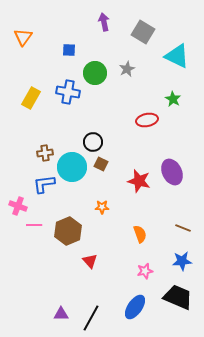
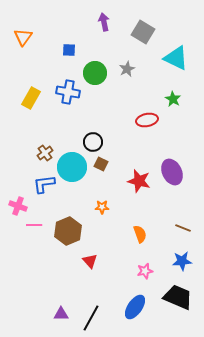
cyan triangle: moved 1 px left, 2 px down
brown cross: rotated 28 degrees counterclockwise
